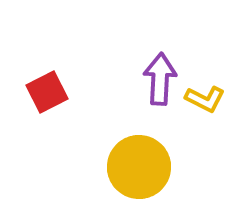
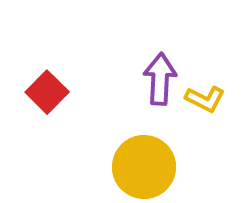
red square: rotated 18 degrees counterclockwise
yellow circle: moved 5 px right
